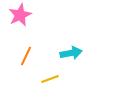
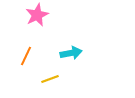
pink star: moved 17 px right
